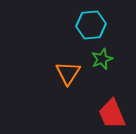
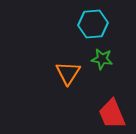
cyan hexagon: moved 2 px right, 1 px up
green star: rotated 30 degrees clockwise
